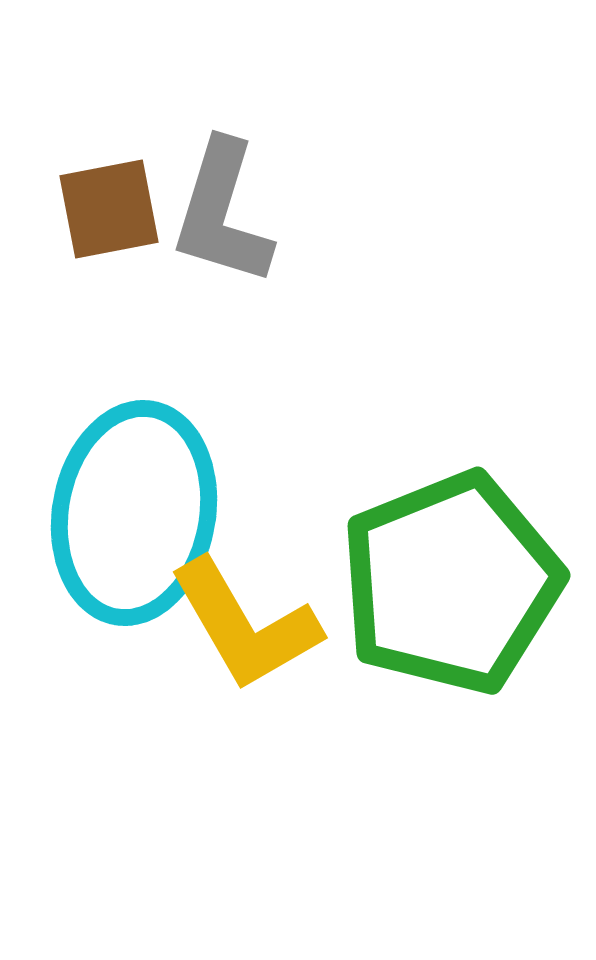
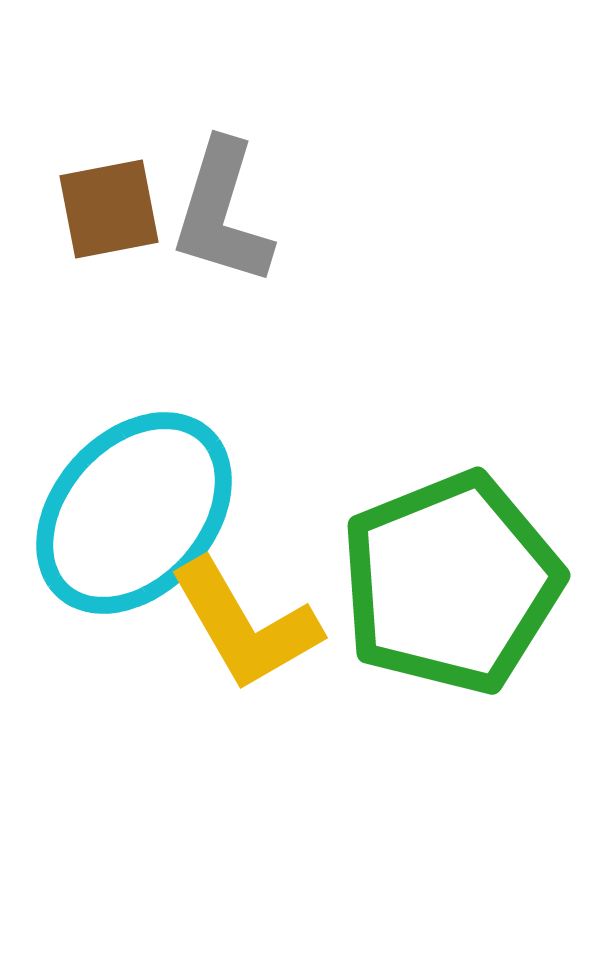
cyan ellipse: rotated 32 degrees clockwise
